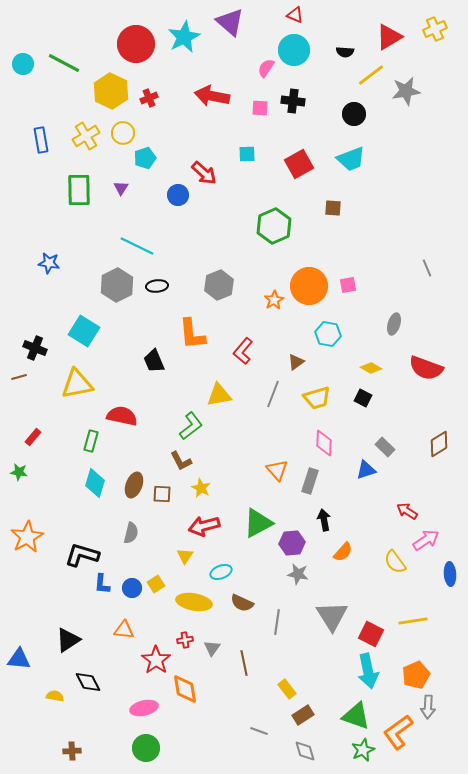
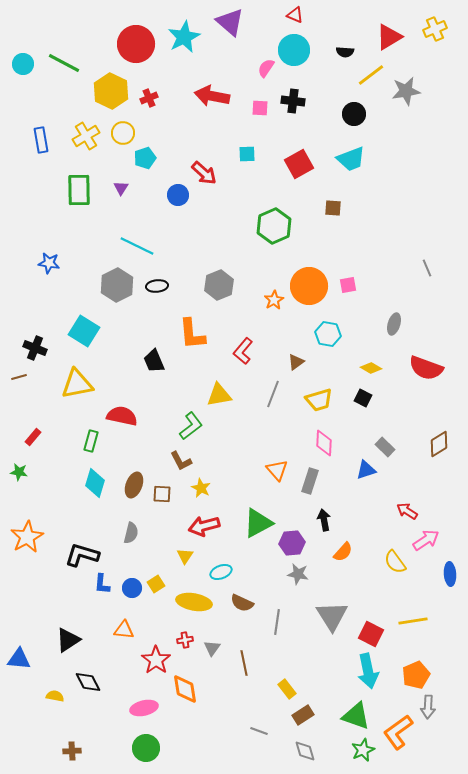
yellow trapezoid at (317, 398): moved 2 px right, 2 px down
